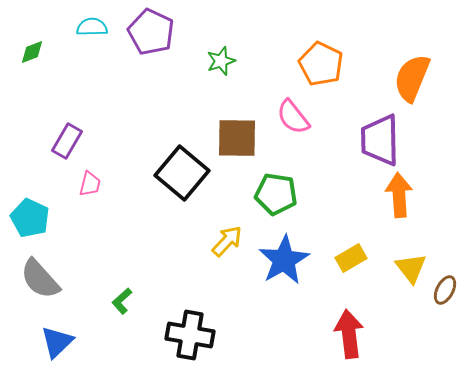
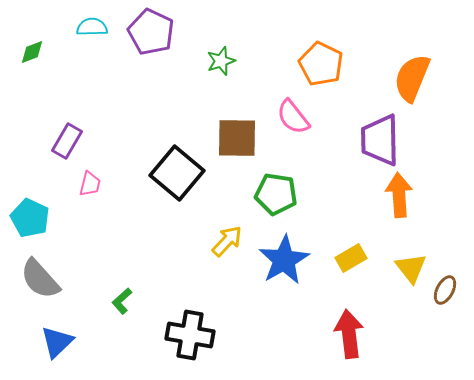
black square: moved 5 px left
